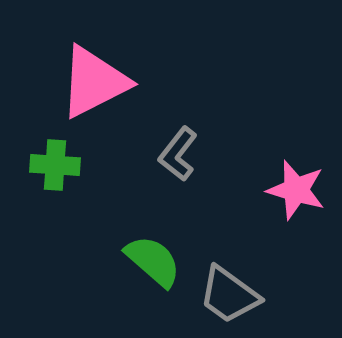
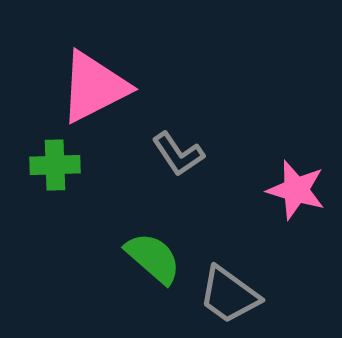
pink triangle: moved 5 px down
gray L-shape: rotated 72 degrees counterclockwise
green cross: rotated 6 degrees counterclockwise
green semicircle: moved 3 px up
